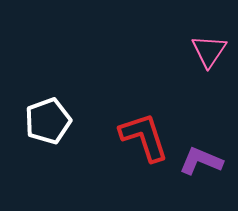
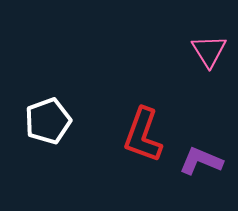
pink triangle: rotated 6 degrees counterclockwise
red L-shape: moved 1 px left, 2 px up; rotated 142 degrees counterclockwise
